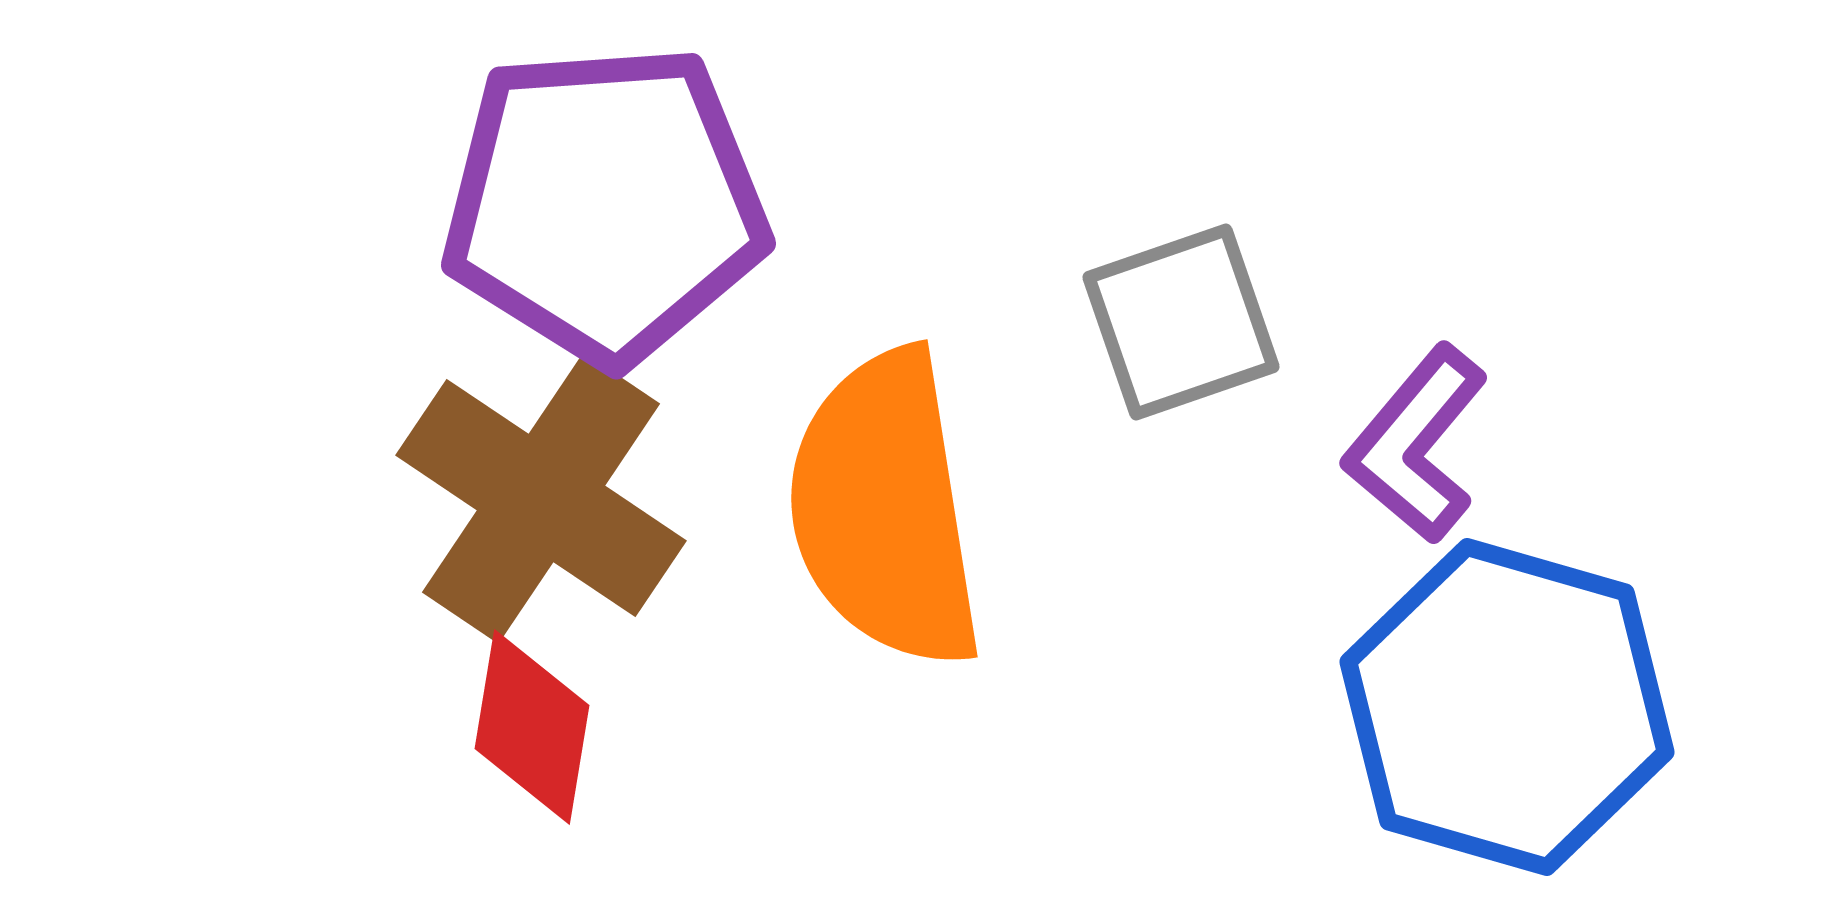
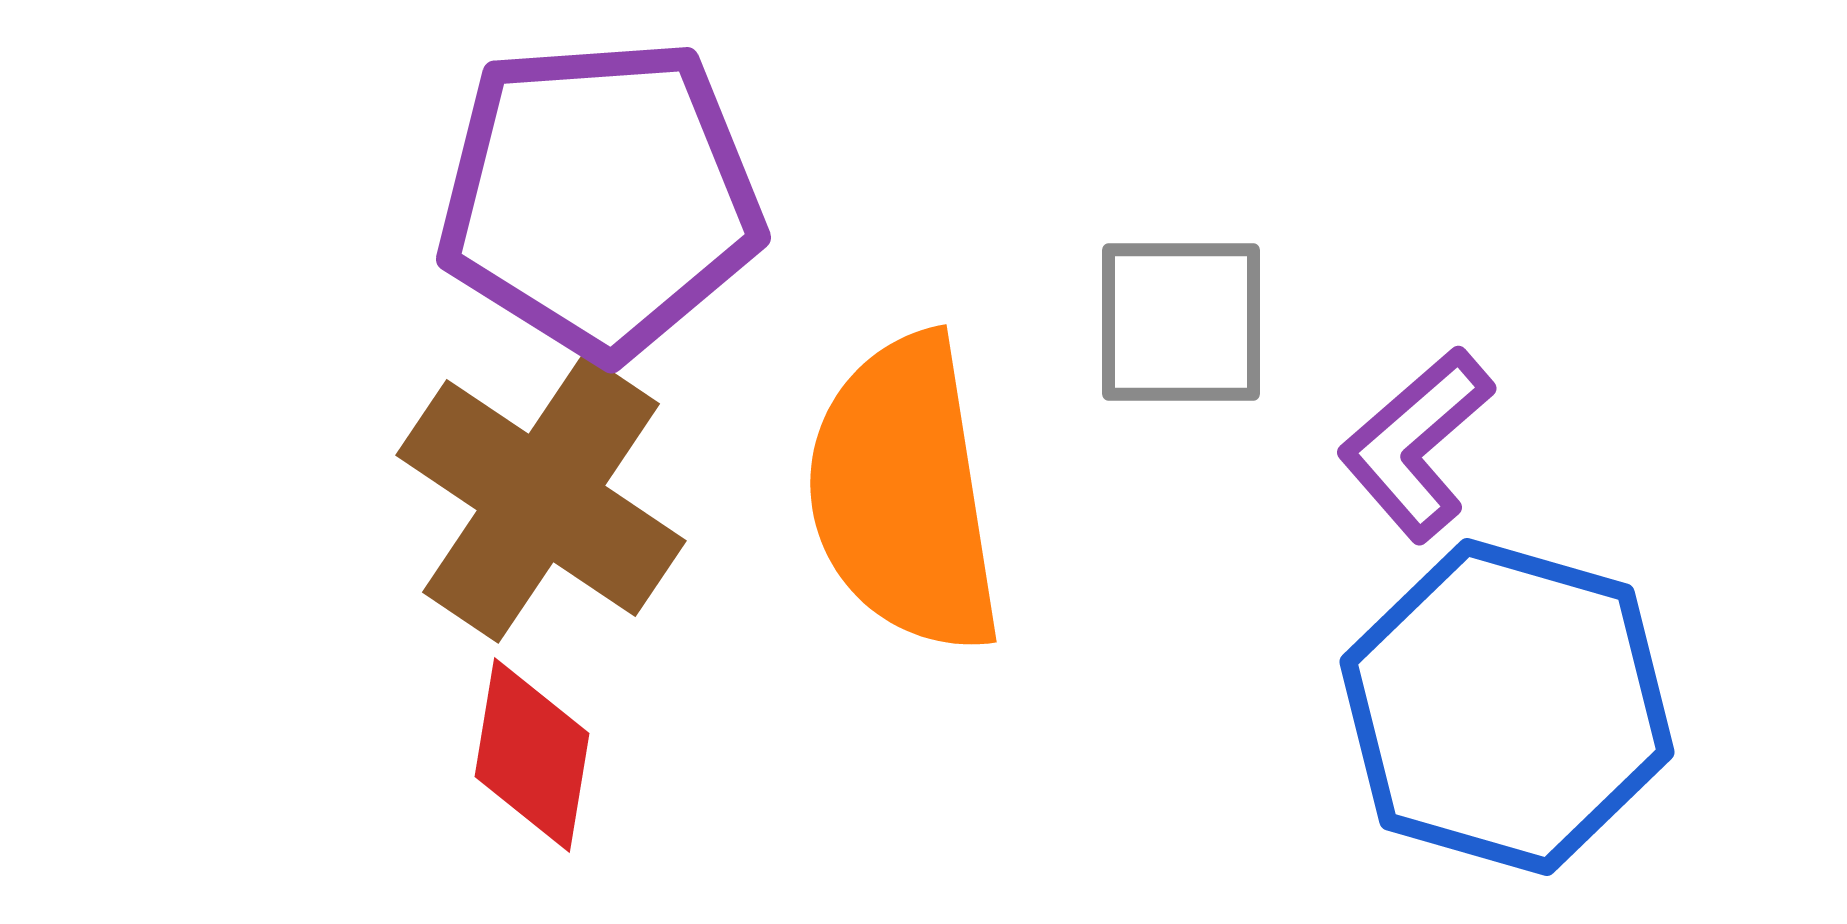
purple pentagon: moved 5 px left, 6 px up
gray square: rotated 19 degrees clockwise
purple L-shape: rotated 9 degrees clockwise
orange semicircle: moved 19 px right, 15 px up
red diamond: moved 28 px down
